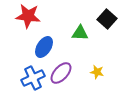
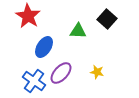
red star: rotated 25 degrees clockwise
green triangle: moved 2 px left, 2 px up
blue cross: moved 1 px right, 3 px down; rotated 30 degrees counterclockwise
